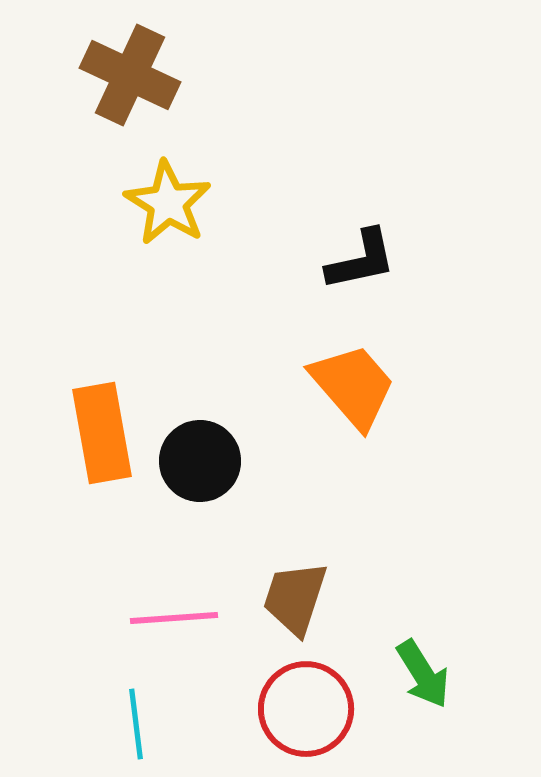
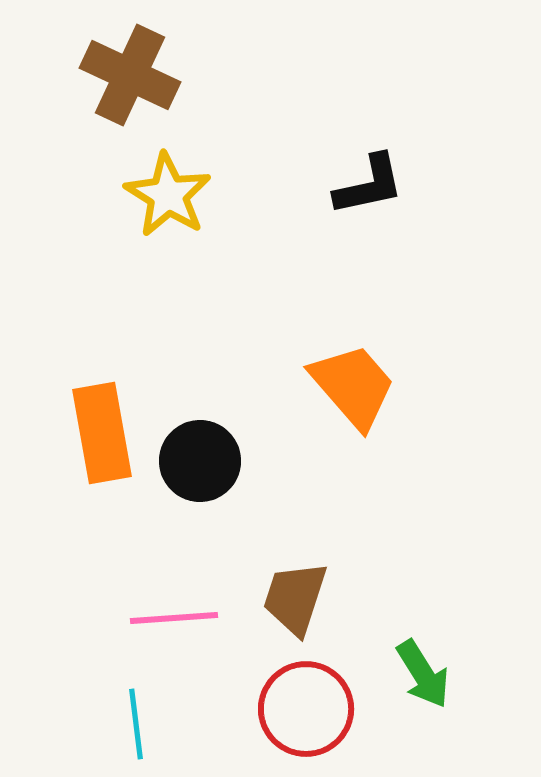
yellow star: moved 8 px up
black L-shape: moved 8 px right, 75 px up
